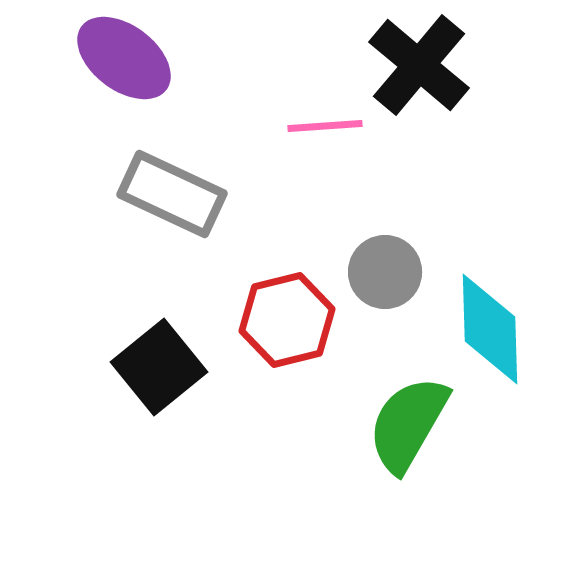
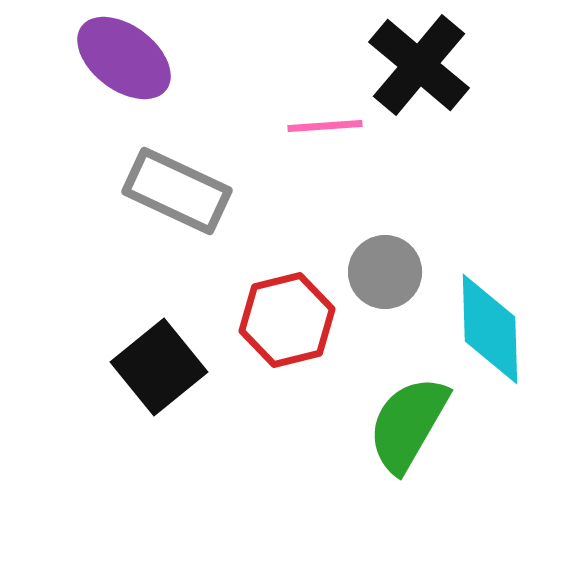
gray rectangle: moved 5 px right, 3 px up
